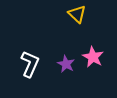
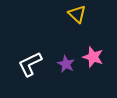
pink star: rotated 10 degrees counterclockwise
white L-shape: rotated 140 degrees counterclockwise
